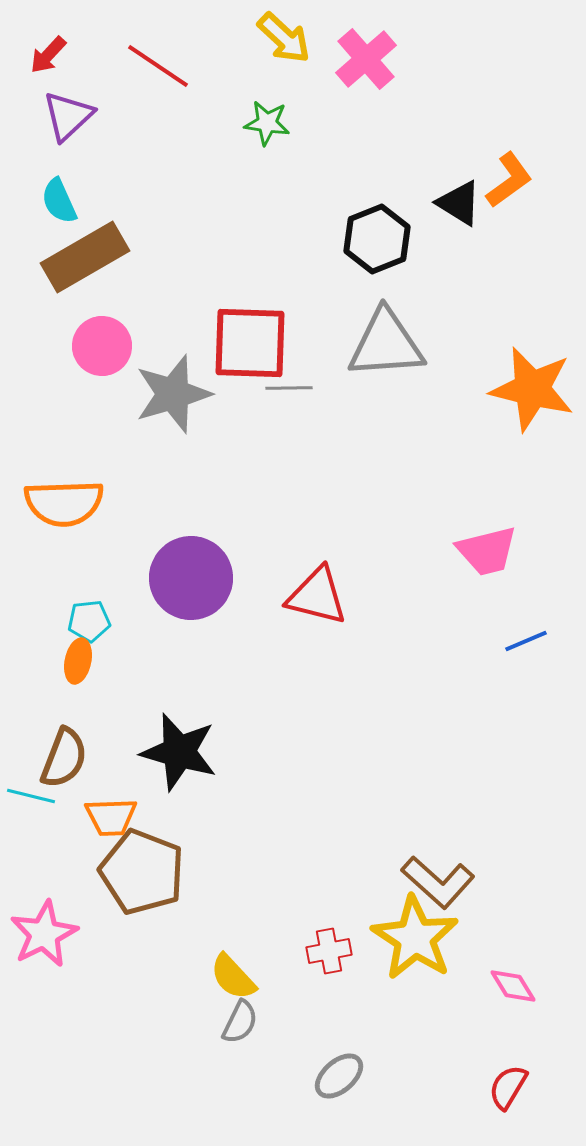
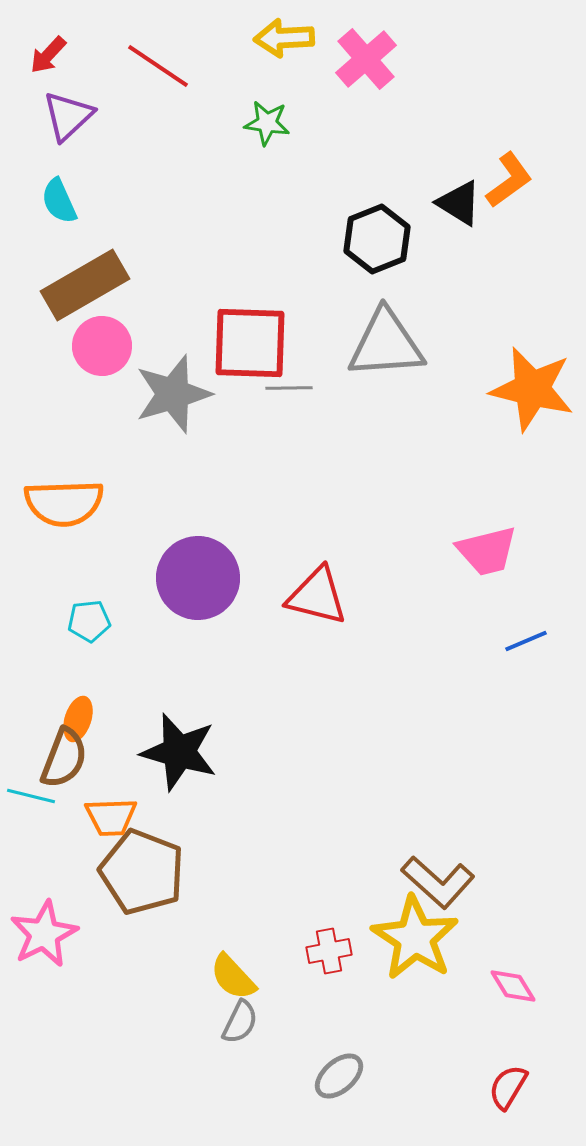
yellow arrow: rotated 134 degrees clockwise
brown rectangle: moved 28 px down
purple circle: moved 7 px right
orange ellipse: moved 58 px down; rotated 6 degrees clockwise
